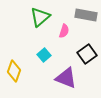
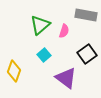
green triangle: moved 8 px down
purple triangle: rotated 15 degrees clockwise
